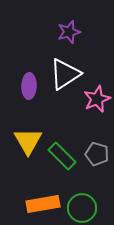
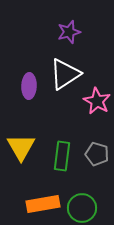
pink star: moved 2 px down; rotated 20 degrees counterclockwise
yellow triangle: moved 7 px left, 6 px down
green rectangle: rotated 52 degrees clockwise
